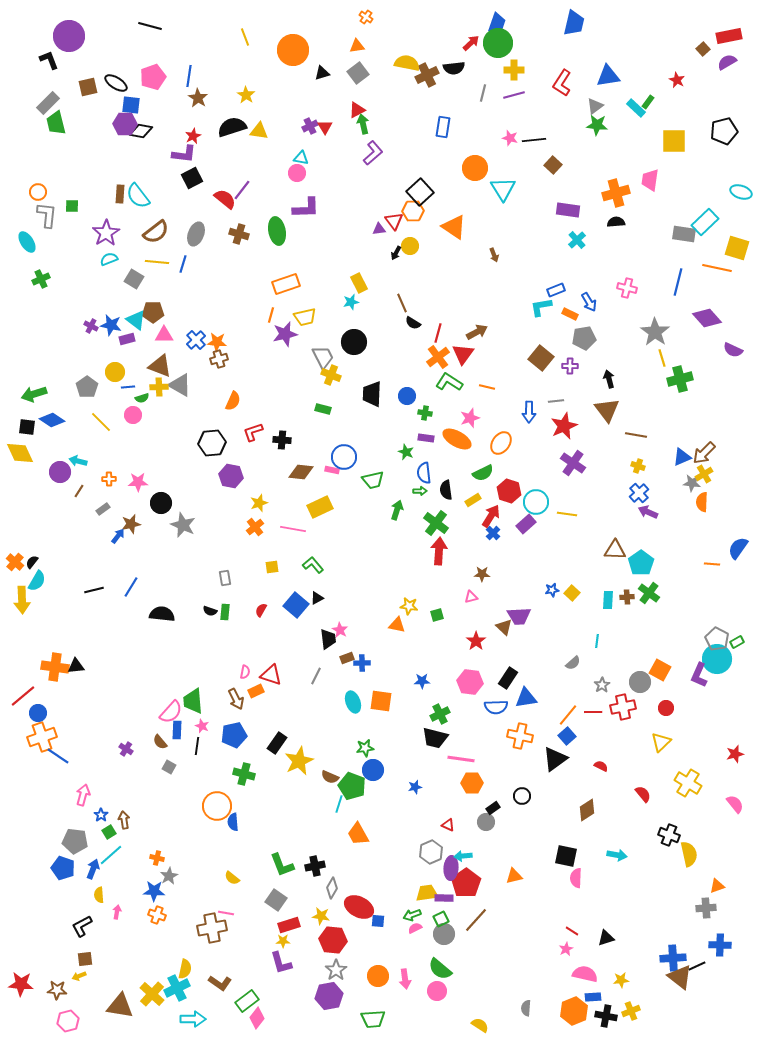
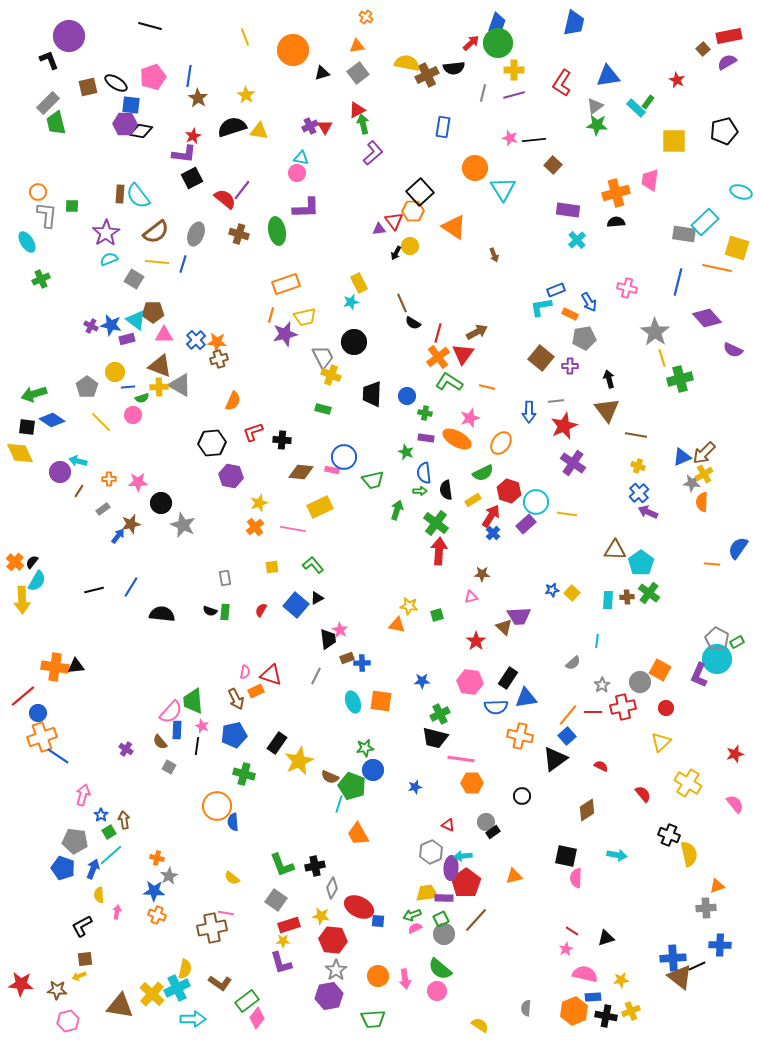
black rectangle at (493, 808): moved 24 px down
